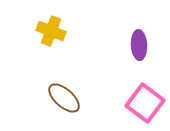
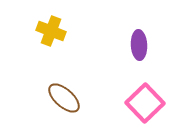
pink square: rotated 9 degrees clockwise
